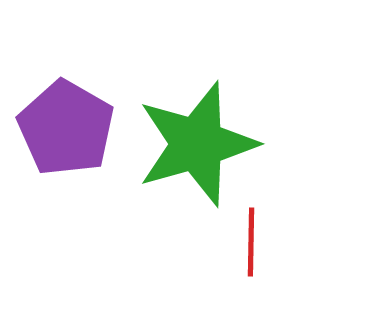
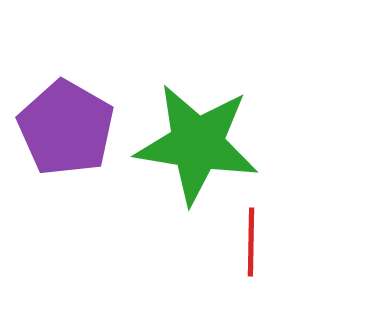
green star: rotated 25 degrees clockwise
